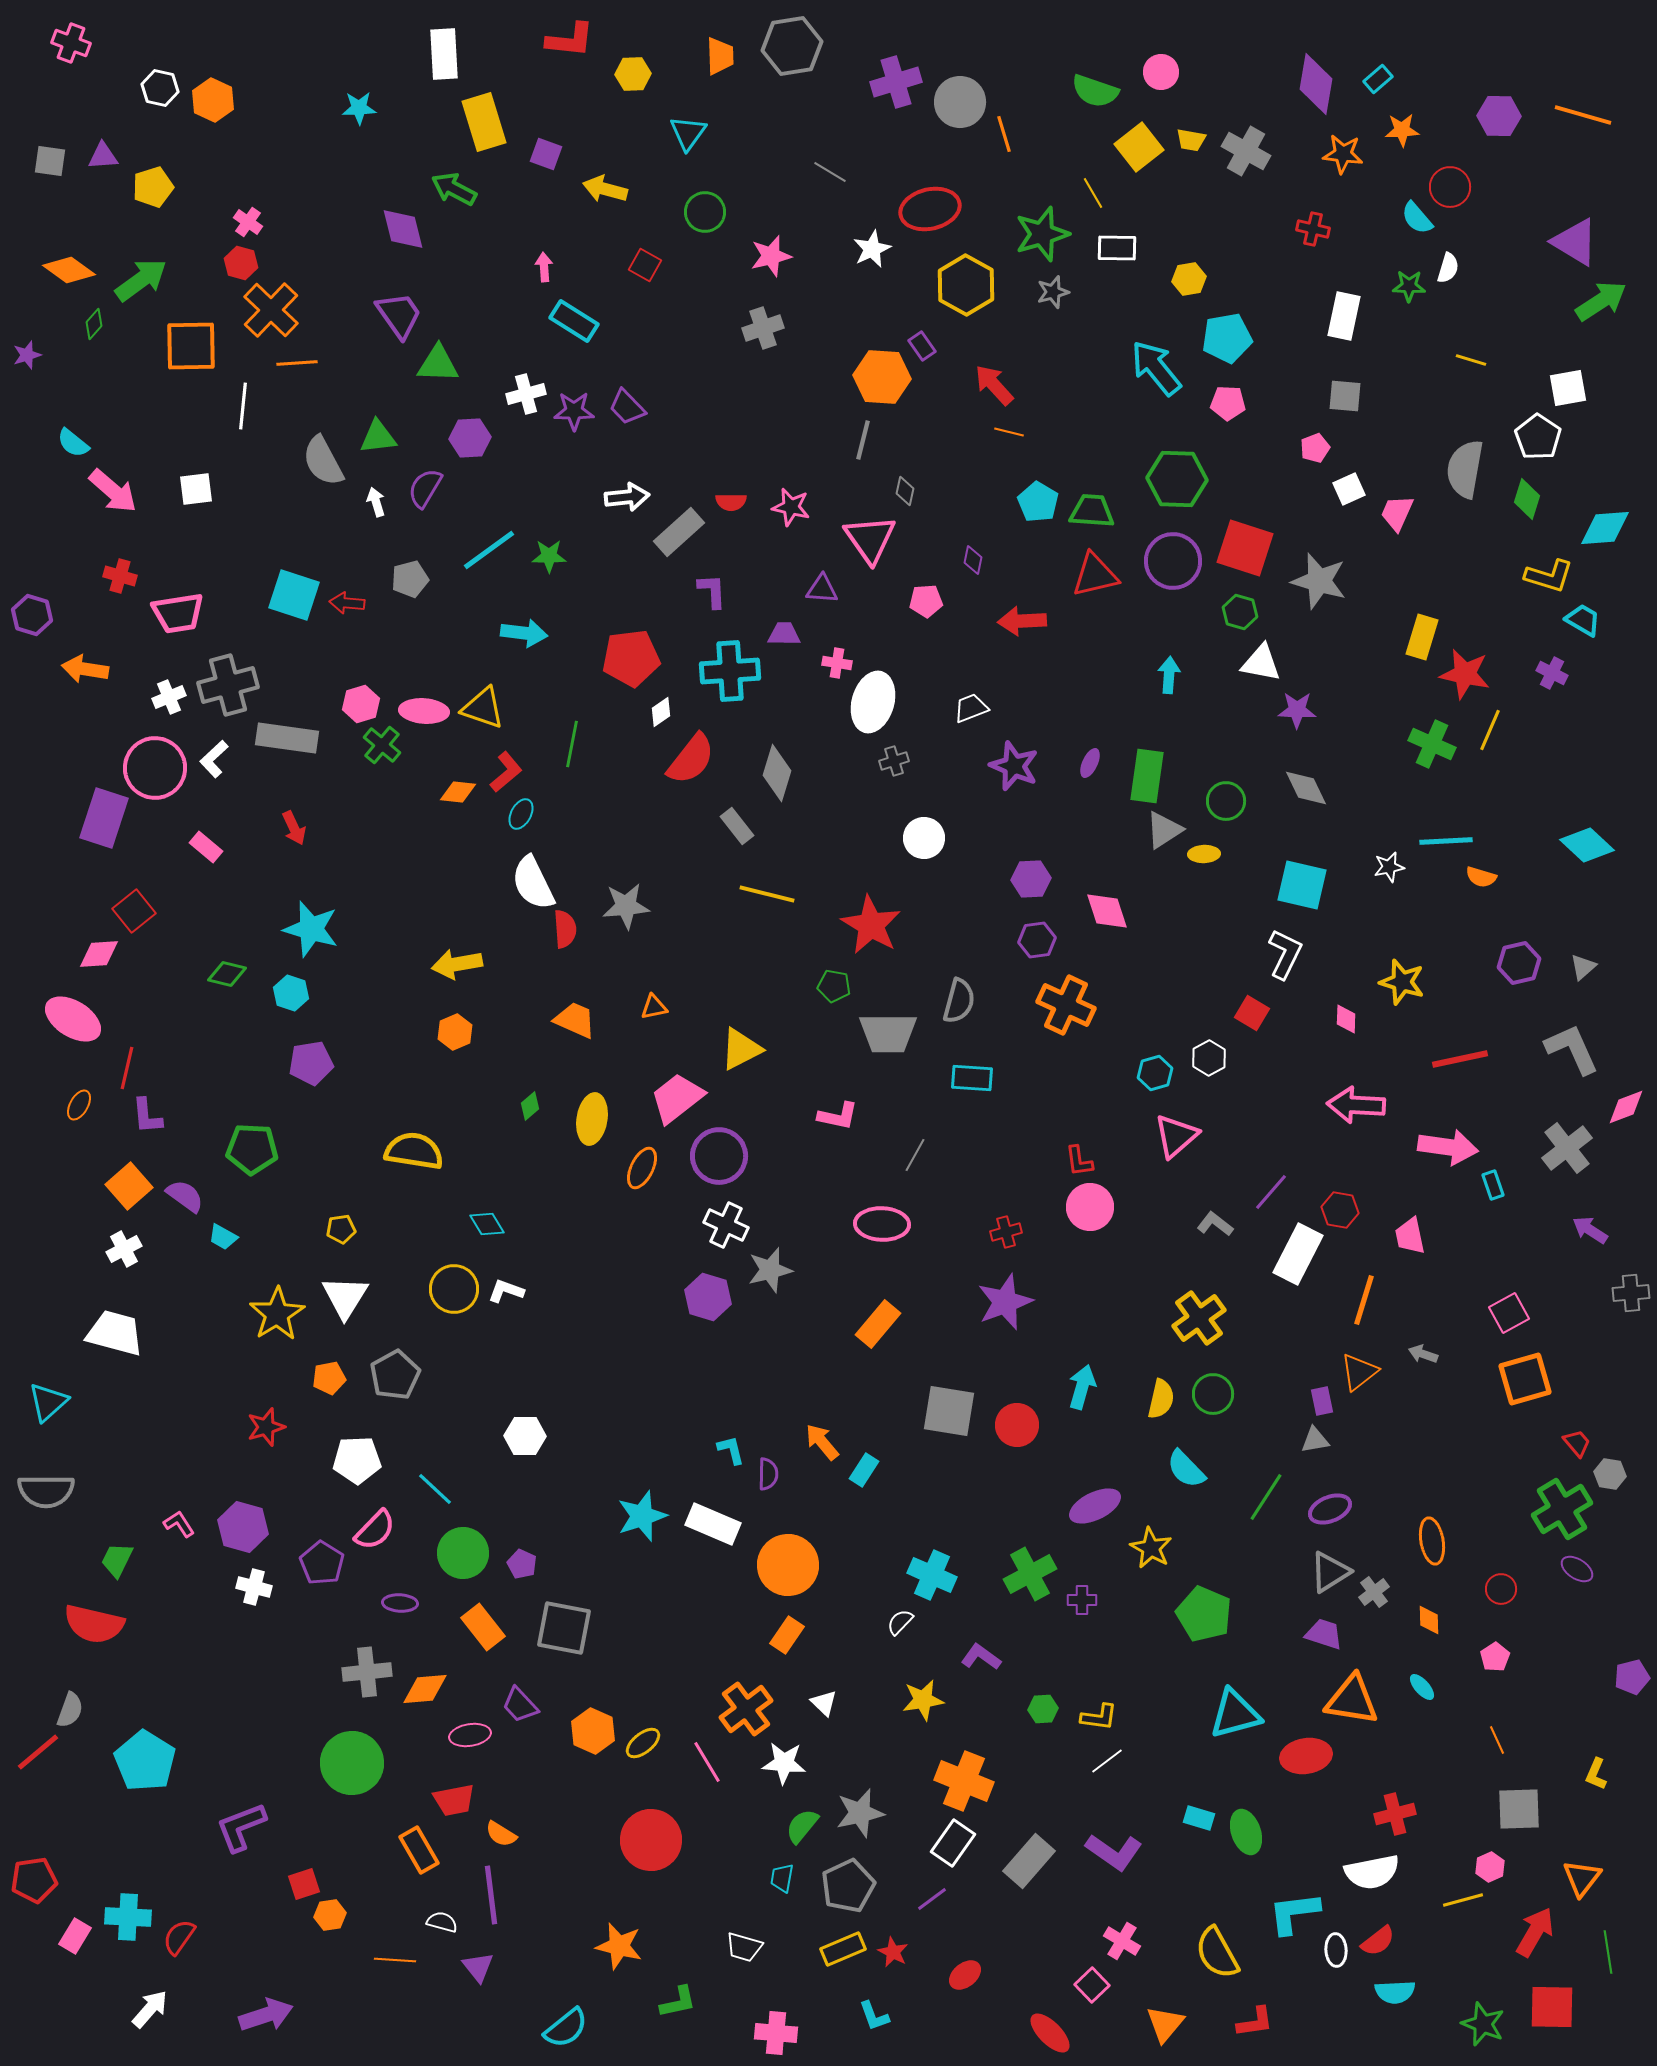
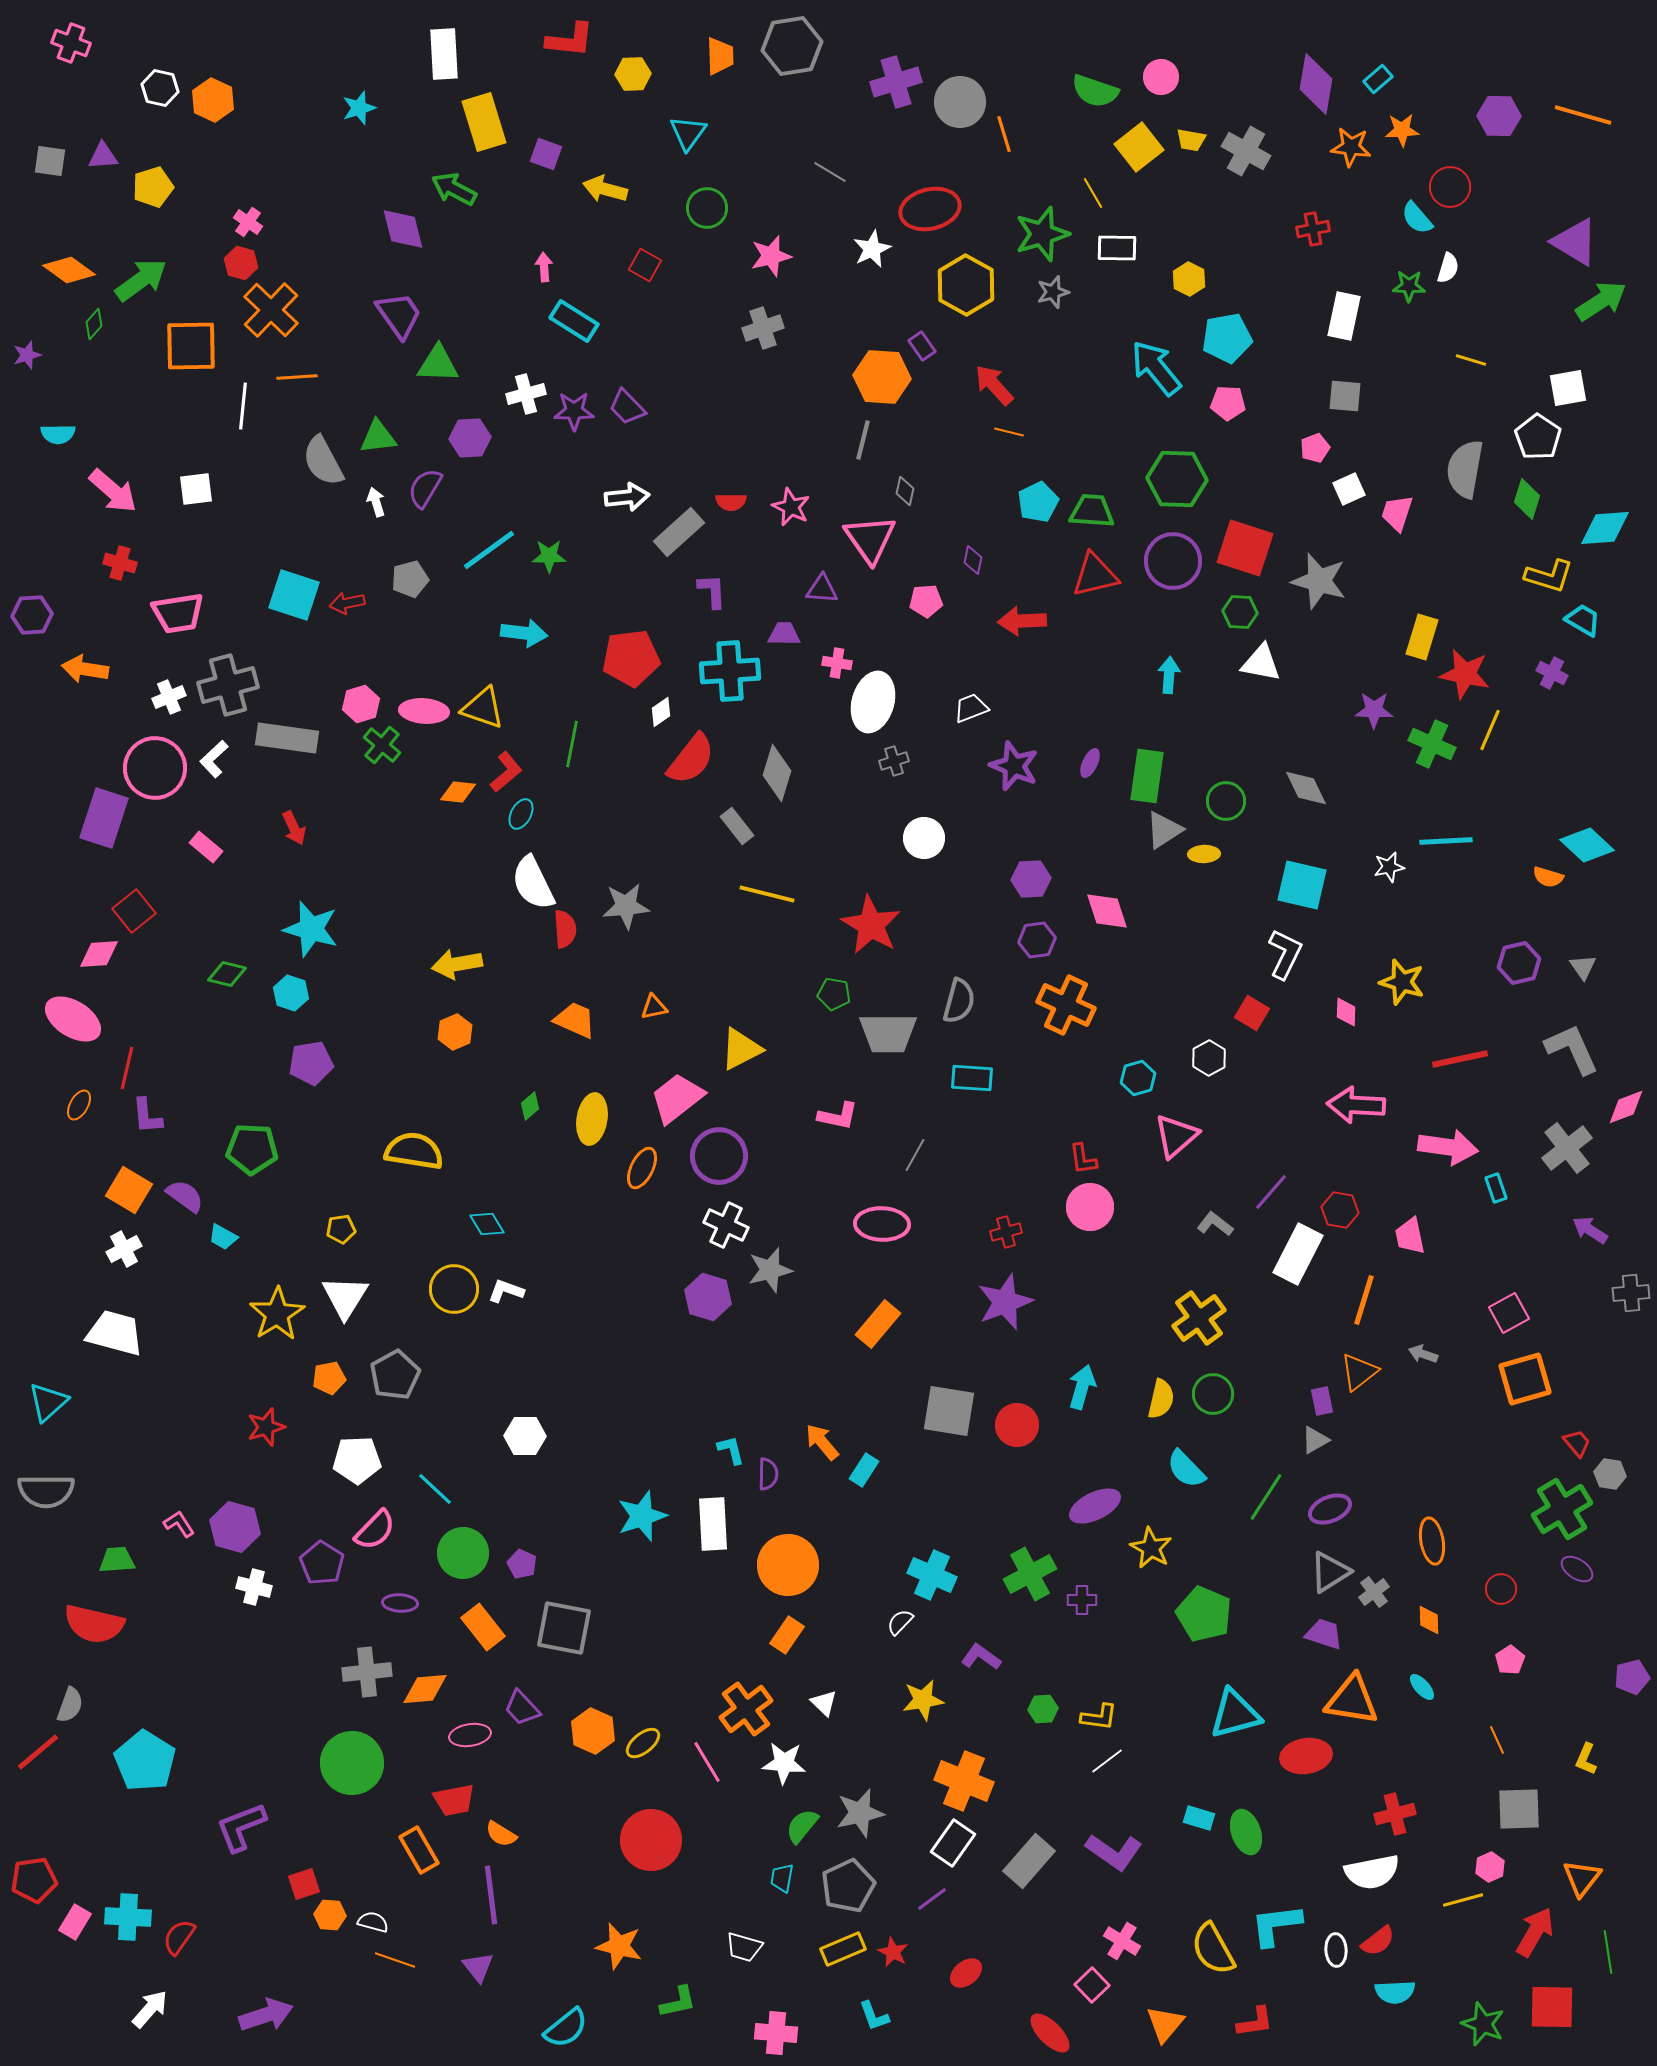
pink circle at (1161, 72): moved 5 px down
cyan star at (359, 108): rotated 16 degrees counterclockwise
orange star at (1343, 154): moved 8 px right, 7 px up
green circle at (705, 212): moved 2 px right, 4 px up
red cross at (1313, 229): rotated 24 degrees counterclockwise
yellow hexagon at (1189, 279): rotated 24 degrees counterclockwise
orange line at (297, 363): moved 14 px down
cyan semicircle at (73, 443): moved 15 px left, 9 px up; rotated 40 degrees counterclockwise
cyan pentagon at (1038, 502): rotated 15 degrees clockwise
pink star at (791, 507): rotated 12 degrees clockwise
pink trapezoid at (1397, 513): rotated 6 degrees counterclockwise
red cross at (120, 576): moved 13 px up
red arrow at (347, 603): rotated 16 degrees counterclockwise
green hexagon at (1240, 612): rotated 12 degrees counterclockwise
purple hexagon at (32, 615): rotated 21 degrees counterclockwise
purple star at (1297, 710): moved 77 px right
orange semicircle at (1481, 877): moved 67 px right
gray triangle at (1583, 967): rotated 24 degrees counterclockwise
green pentagon at (834, 986): moved 8 px down
pink diamond at (1346, 1019): moved 7 px up
cyan hexagon at (1155, 1073): moved 17 px left, 5 px down
red L-shape at (1079, 1161): moved 4 px right, 2 px up
cyan rectangle at (1493, 1185): moved 3 px right, 3 px down
orange square at (129, 1186): moved 4 px down; rotated 18 degrees counterclockwise
gray triangle at (1315, 1440): rotated 20 degrees counterclockwise
white rectangle at (713, 1524): rotated 64 degrees clockwise
purple hexagon at (243, 1527): moved 8 px left
green trapezoid at (117, 1560): rotated 60 degrees clockwise
pink pentagon at (1495, 1657): moved 15 px right, 3 px down
purple trapezoid at (520, 1705): moved 2 px right, 3 px down
gray semicircle at (70, 1710): moved 5 px up
yellow L-shape at (1596, 1774): moved 10 px left, 15 px up
cyan L-shape at (1294, 1913): moved 18 px left, 12 px down
orange hexagon at (330, 1915): rotated 12 degrees clockwise
white semicircle at (442, 1922): moved 69 px left
pink rectangle at (75, 1936): moved 14 px up
yellow semicircle at (1217, 1953): moved 4 px left, 4 px up
orange line at (395, 1960): rotated 15 degrees clockwise
red ellipse at (965, 1975): moved 1 px right, 2 px up
